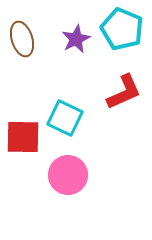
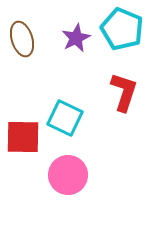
purple star: moved 1 px up
red L-shape: rotated 48 degrees counterclockwise
